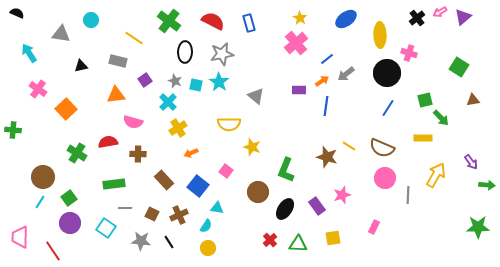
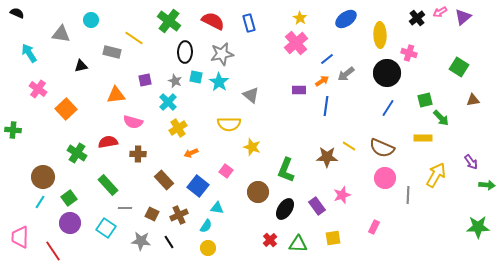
gray rectangle at (118, 61): moved 6 px left, 9 px up
purple square at (145, 80): rotated 24 degrees clockwise
cyan square at (196, 85): moved 8 px up
gray triangle at (256, 96): moved 5 px left, 1 px up
brown star at (327, 157): rotated 15 degrees counterclockwise
green rectangle at (114, 184): moved 6 px left, 1 px down; rotated 55 degrees clockwise
